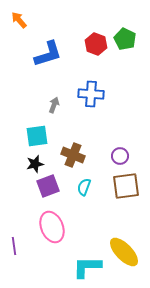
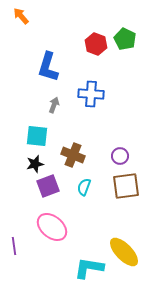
orange arrow: moved 2 px right, 4 px up
blue L-shape: moved 13 px down; rotated 124 degrees clockwise
cyan square: rotated 15 degrees clockwise
pink ellipse: rotated 28 degrees counterclockwise
cyan L-shape: moved 2 px right, 1 px down; rotated 8 degrees clockwise
